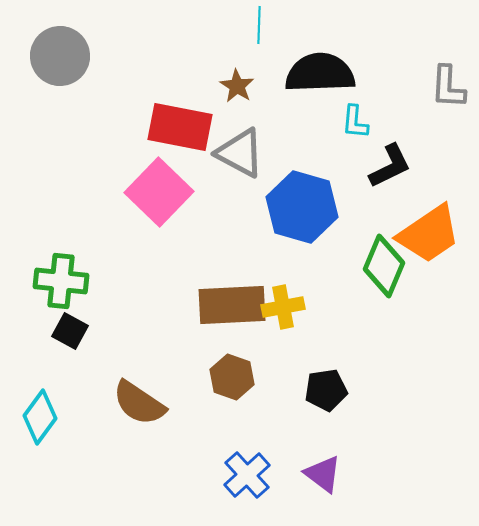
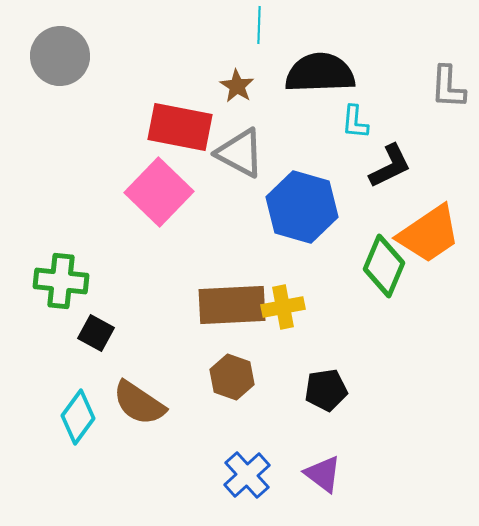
black square: moved 26 px right, 2 px down
cyan diamond: moved 38 px right
